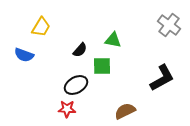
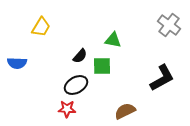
black semicircle: moved 6 px down
blue semicircle: moved 7 px left, 8 px down; rotated 18 degrees counterclockwise
